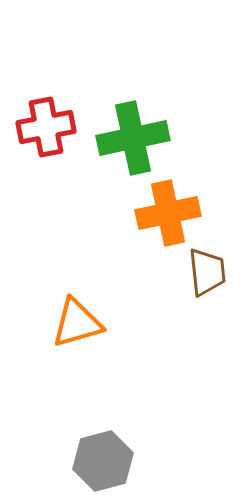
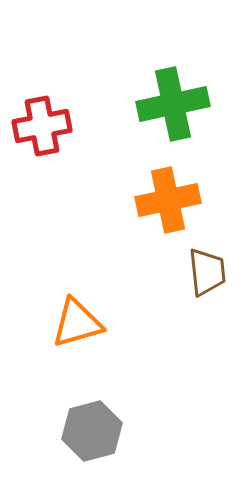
red cross: moved 4 px left, 1 px up
green cross: moved 40 px right, 34 px up
orange cross: moved 13 px up
gray hexagon: moved 11 px left, 30 px up
